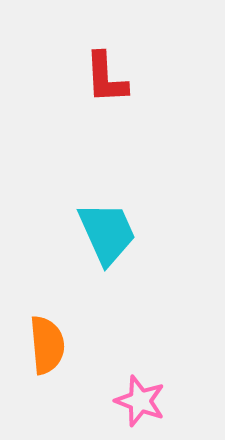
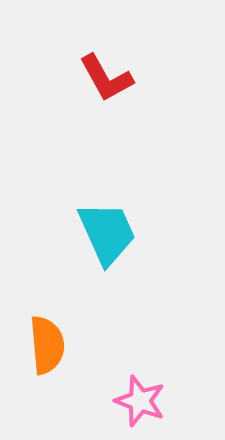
red L-shape: rotated 26 degrees counterclockwise
